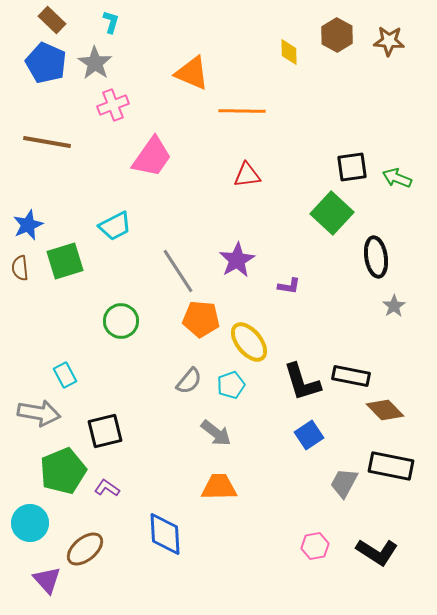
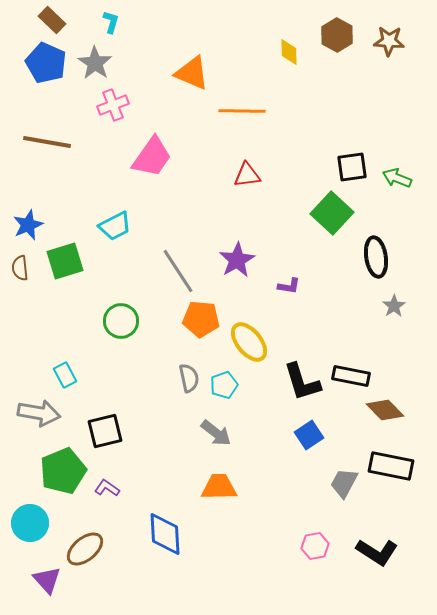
gray semicircle at (189, 381): moved 3 px up; rotated 52 degrees counterclockwise
cyan pentagon at (231, 385): moved 7 px left
